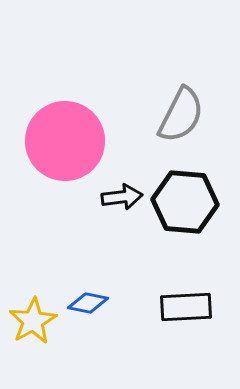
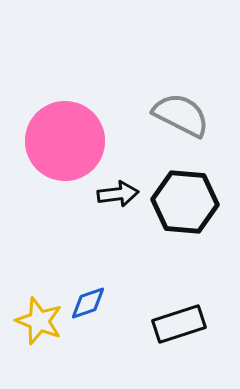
gray semicircle: rotated 90 degrees counterclockwise
black arrow: moved 4 px left, 3 px up
blue diamond: rotated 30 degrees counterclockwise
black rectangle: moved 7 px left, 17 px down; rotated 15 degrees counterclockwise
yellow star: moved 6 px right; rotated 21 degrees counterclockwise
